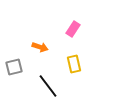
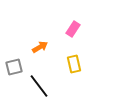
orange arrow: rotated 49 degrees counterclockwise
black line: moved 9 px left
